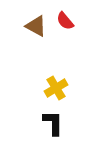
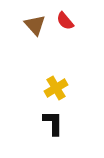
brown triangle: moved 1 px left, 1 px up; rotated 20 degrees clockwise
